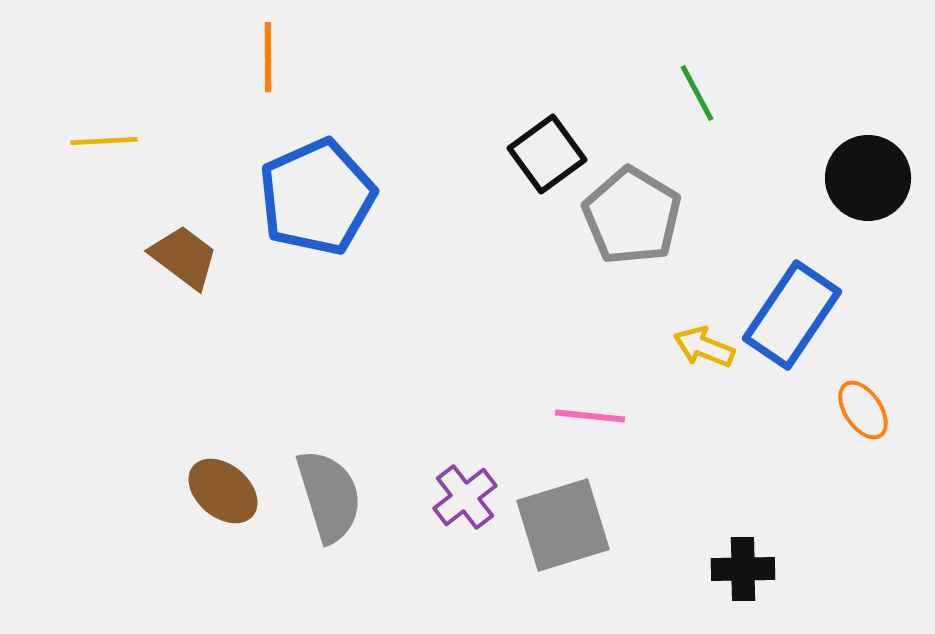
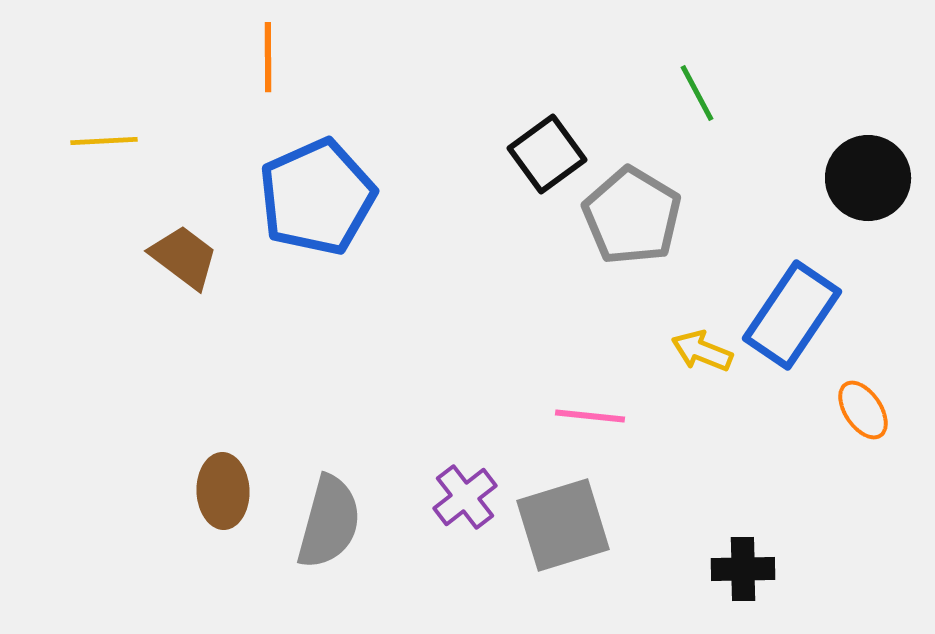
yellow arrow: moved 2 px left, 4 px down
brown ellipse: rotated 48 degrees clockwise
gray semicircle: moved 26 px down; rotated 32 degrees clockwise
